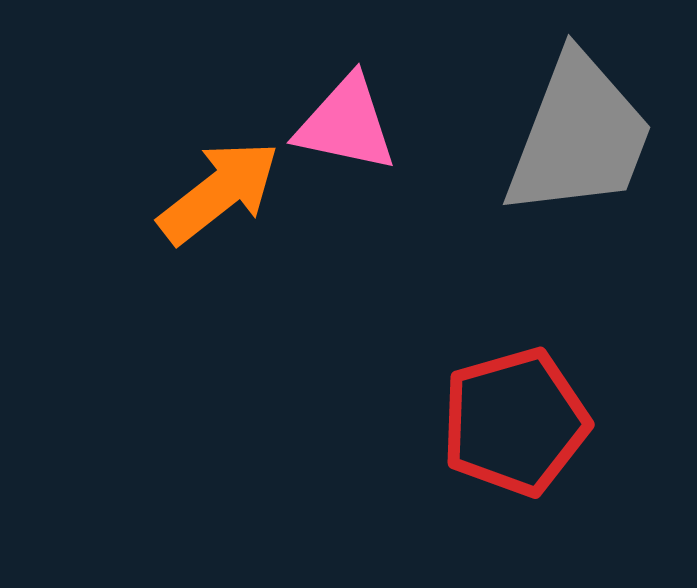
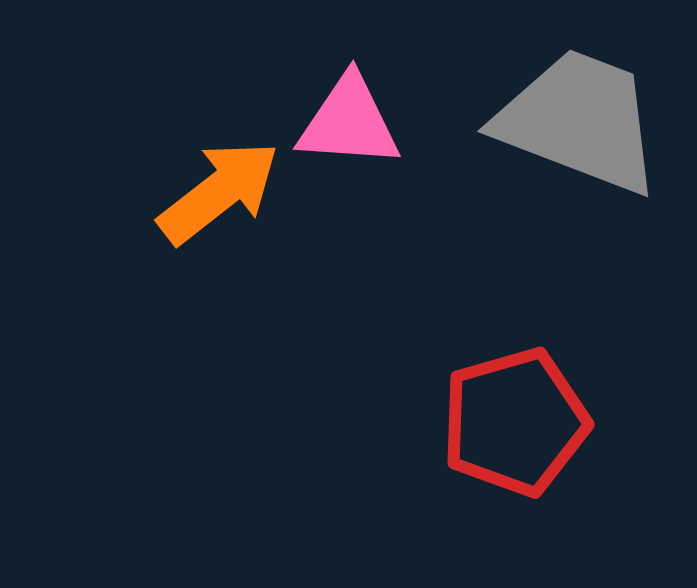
pink triangle: moved 3 px right, 2 px up; rotated 8 degrees counterclockwise
gray trapezoid: moved 15 px up; rotated 90 degrees counterclockwise
